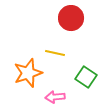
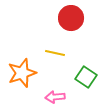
orange star: moved 6 px left
